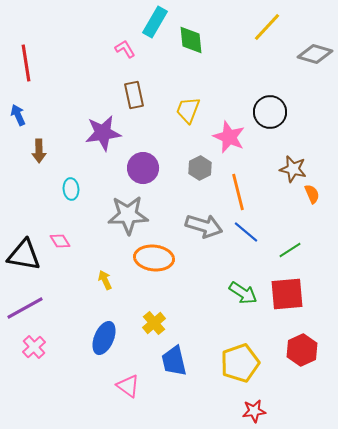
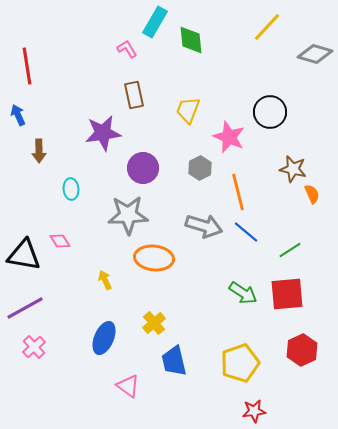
pink L-shape: moved 2 px right
red line: moved 1 px right, 3 px down
